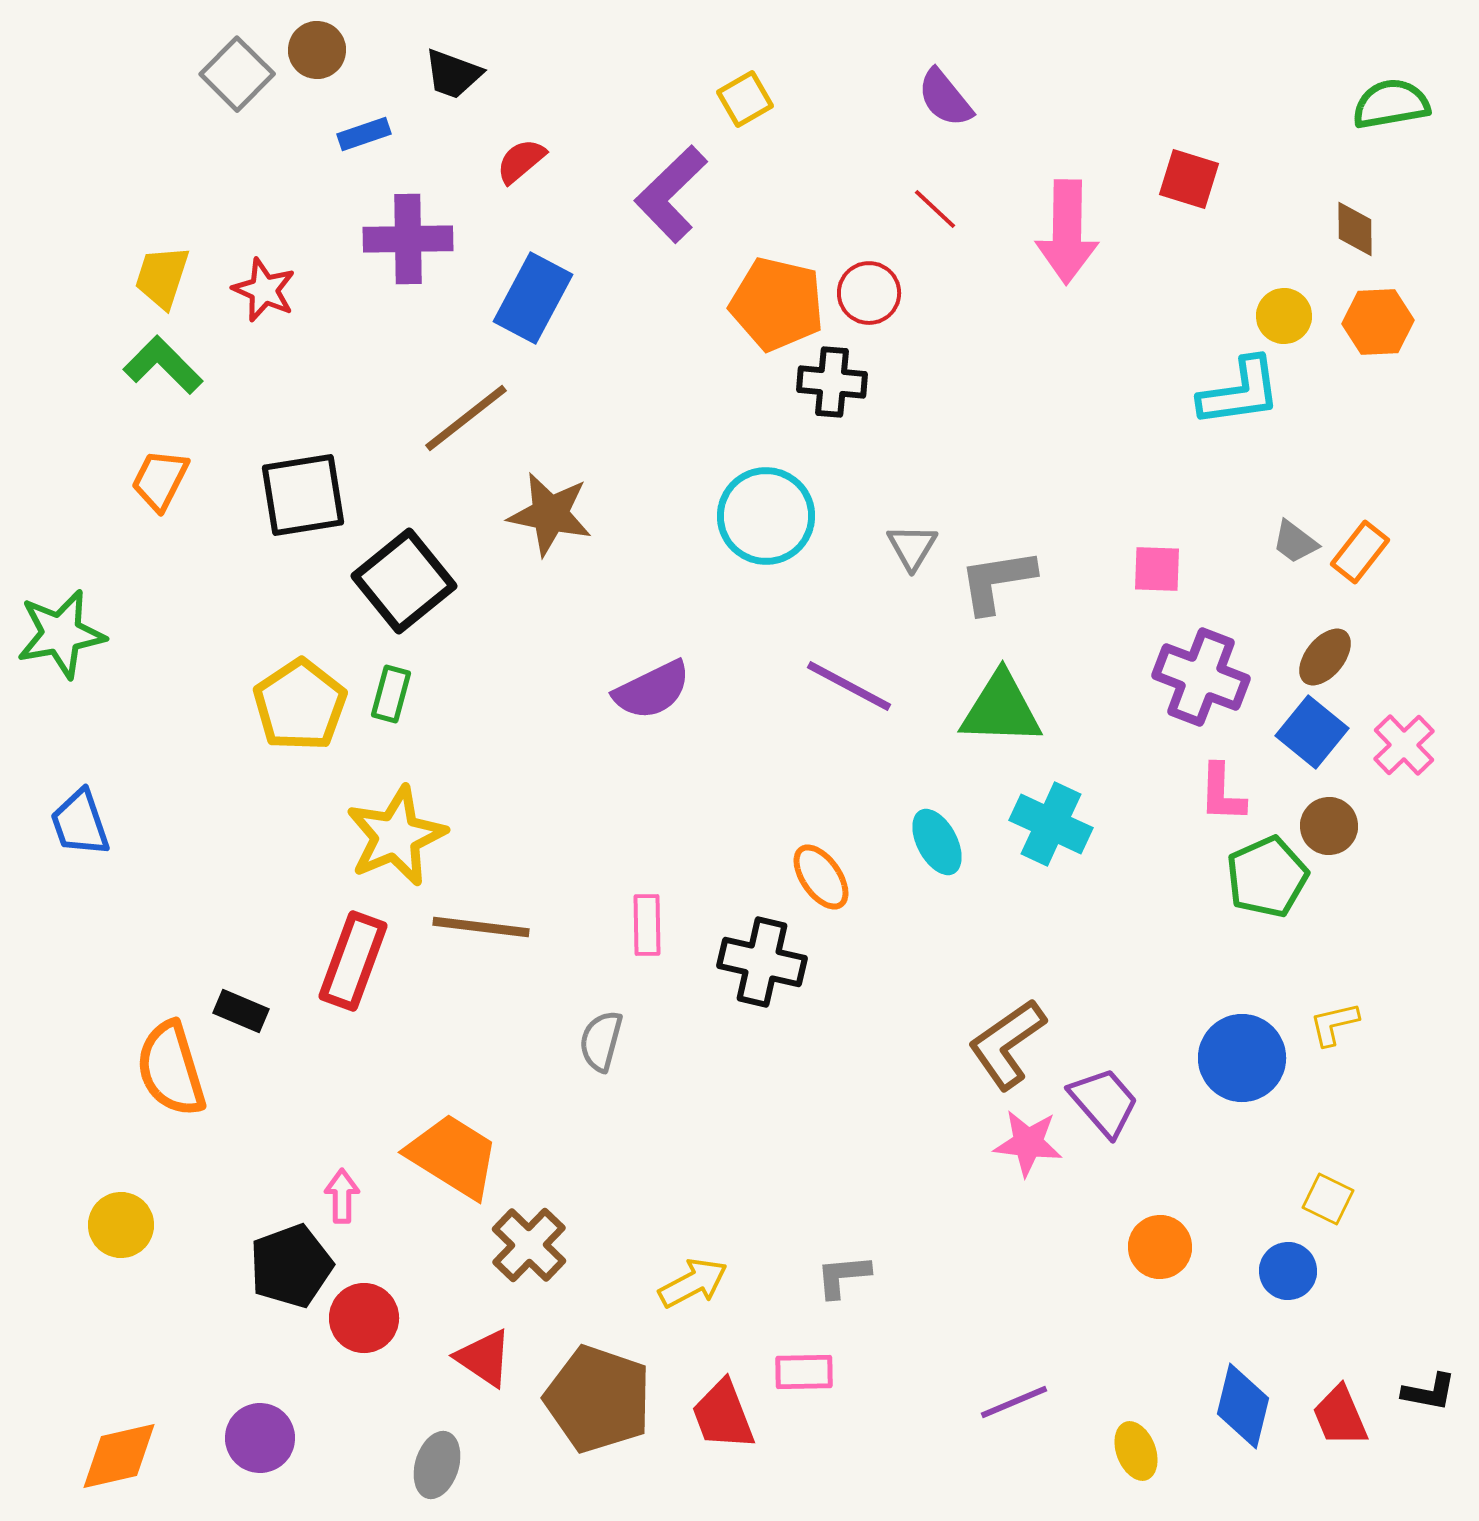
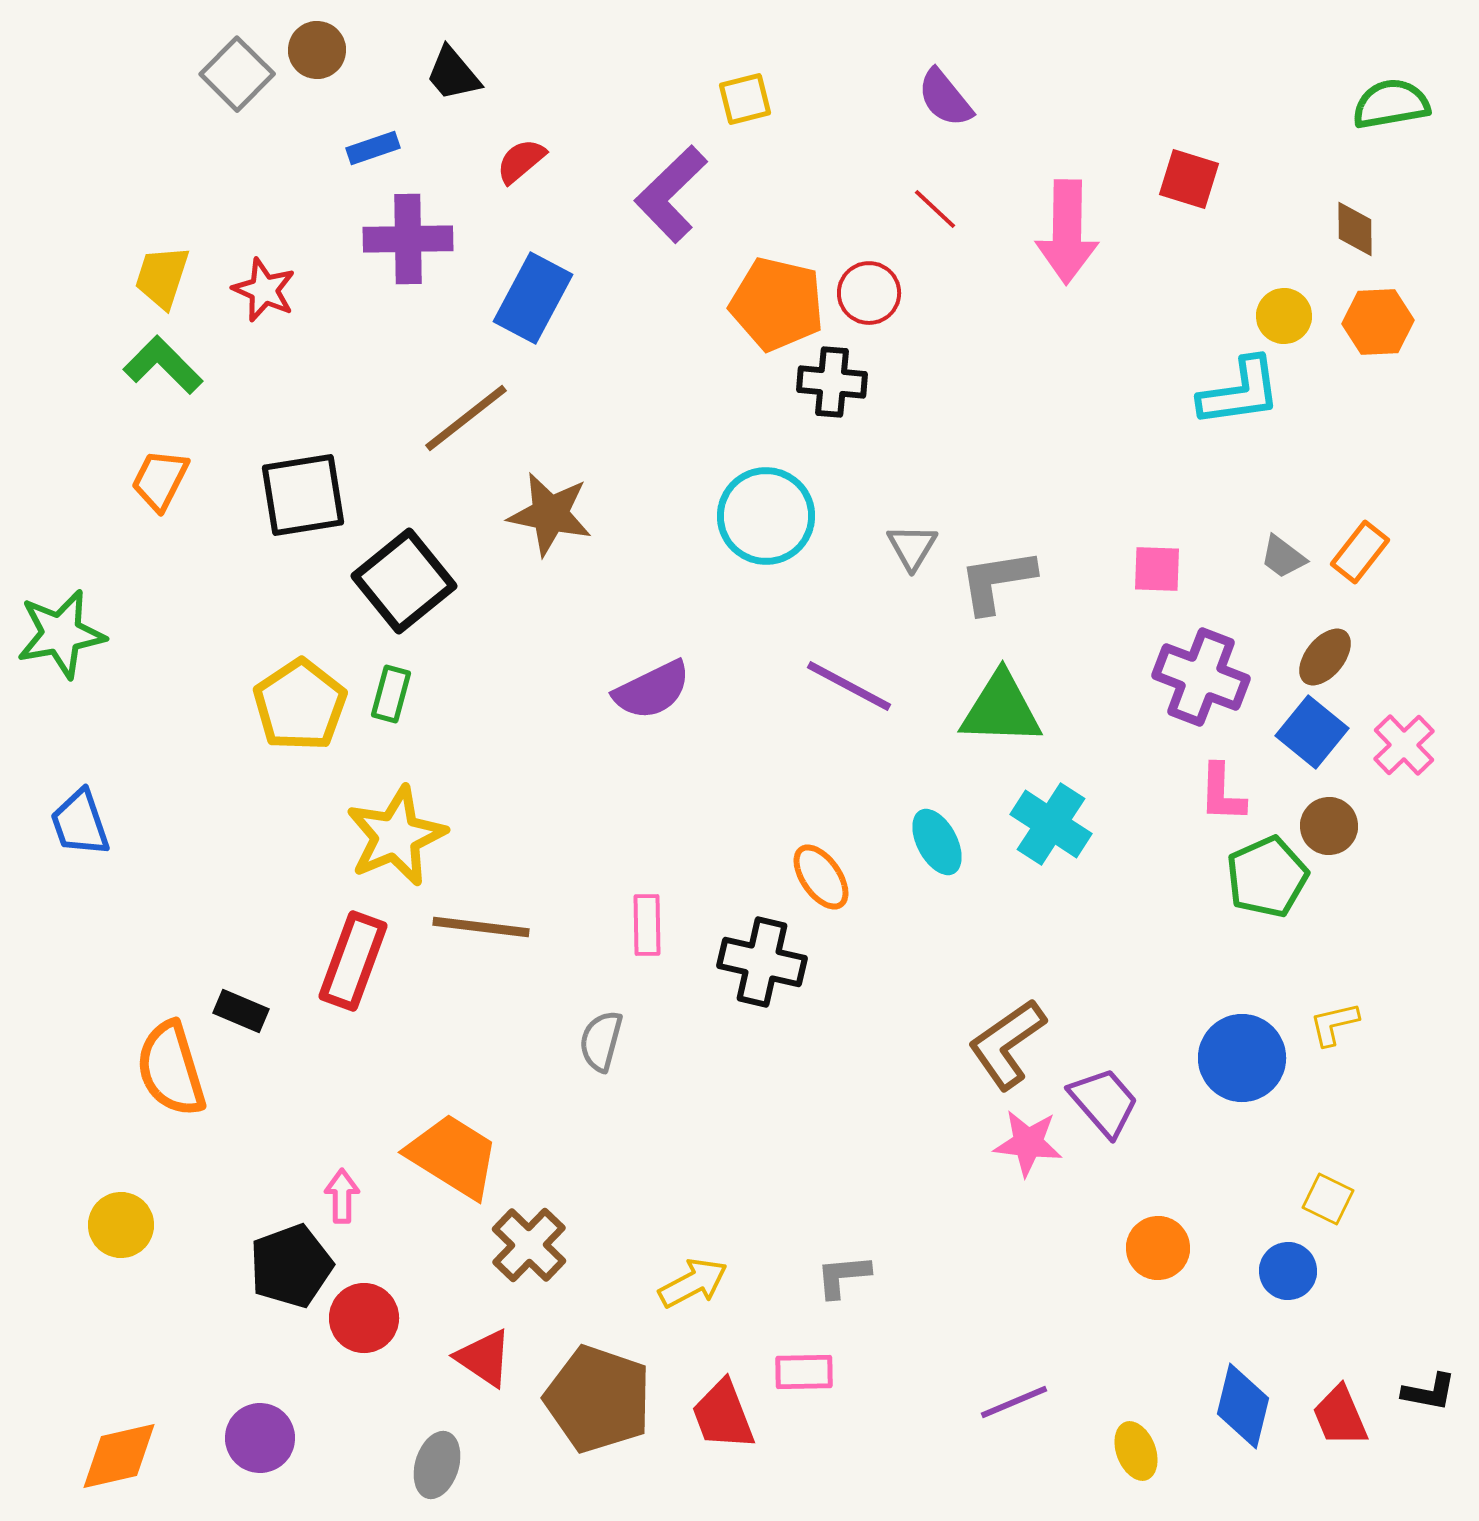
black trapezoid at (453, 74): rotated 30 degrees clockwise
yellow square at (745, 99): rotated 16 degrees clockwise
blue rectangle at (364, 134): moved 9 px right, 14 px down
gray trapezoid at (1295, 542): moved 12 px left, 15 px down
cyan cross at (1051, 824): rotated 8 degrees clockwise
orange circle at (1160, 1247): moved 2 px left, 1 px down
